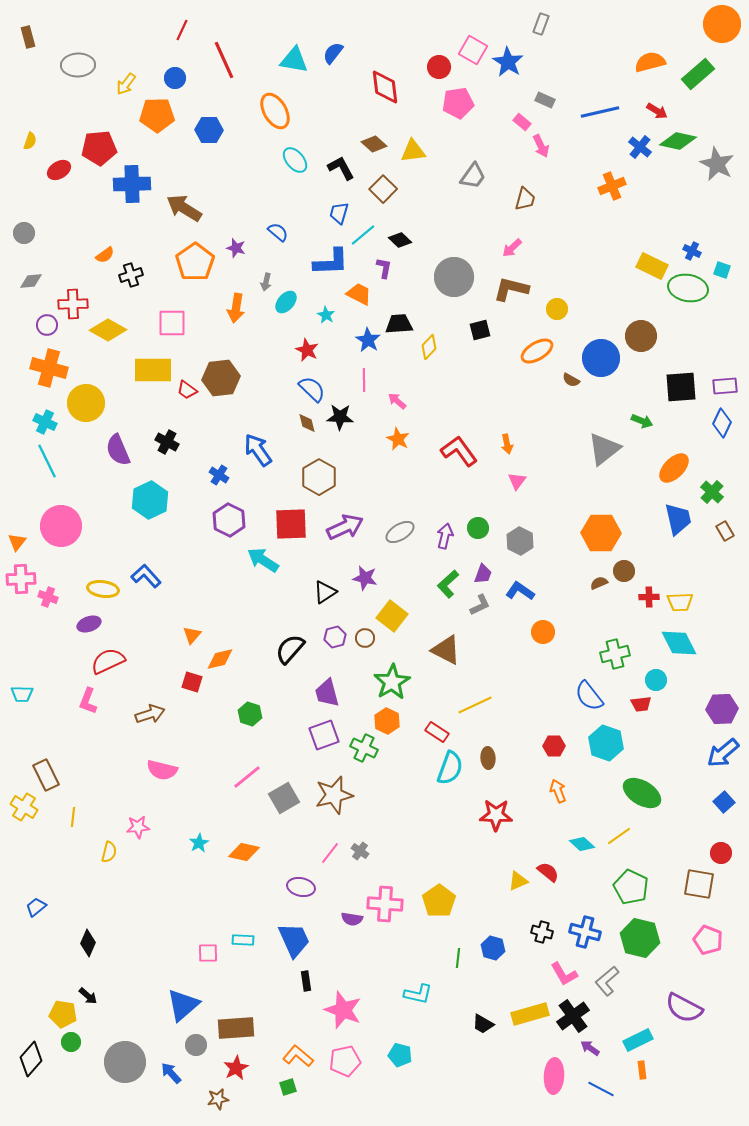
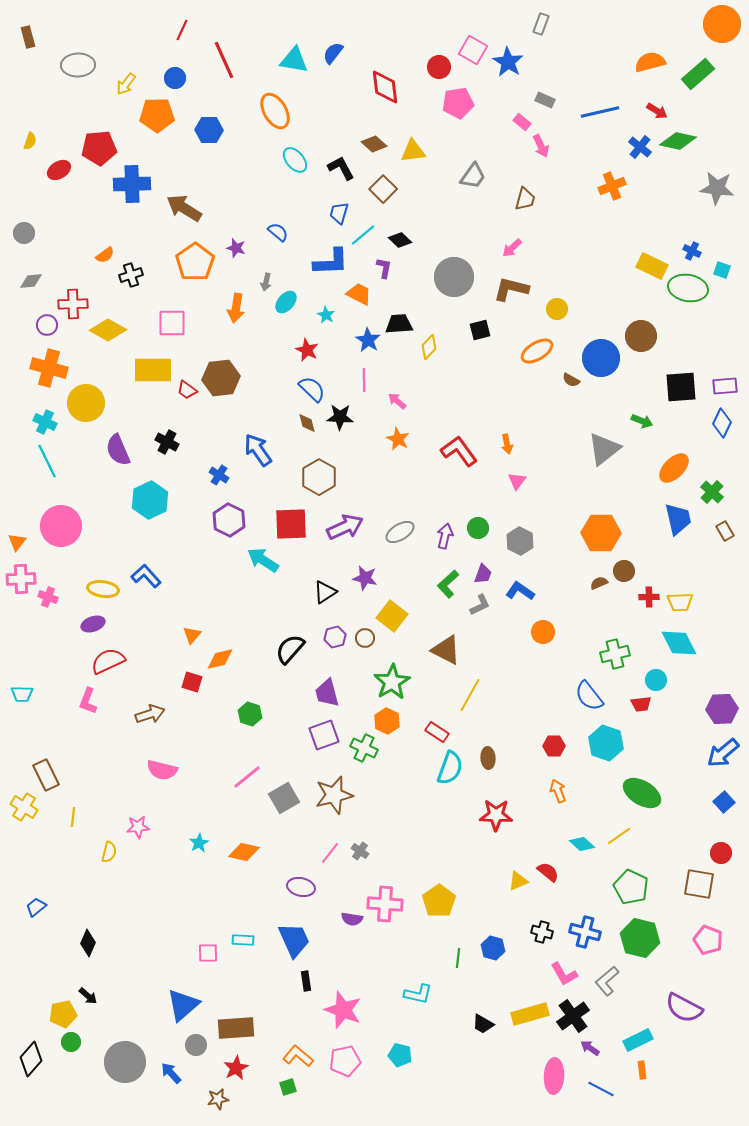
gray star at (717, 164): moved 24 px down; rotated 20 degrees counterclockwise
purple ellipse at (89, 624): moved 4 px right
yellow line at (475, 705): moved 5 px left, 10 px up; rotated 36 degrees counterclockwise
yellow pentagon at (63, 1014): rotated 20 degrees counterclockwise
